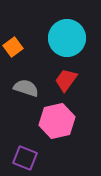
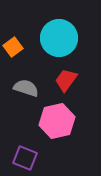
cyan circle: moved 8 px left
